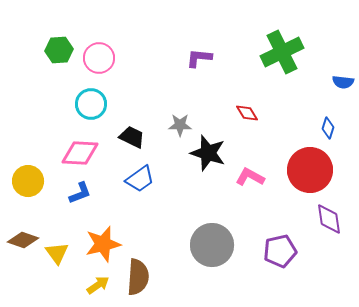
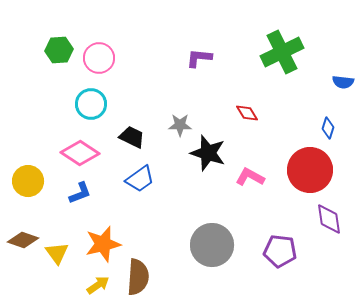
pink diamond: rotated 30 degrees clockwise
purple pentagon: rotated 20 degrees clockwise
